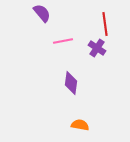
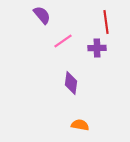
purple semicircle: moved 2 px down
red line: moved 1 px right, 2 px up
pink line: rotated 24 degrees counterclockwise
purple cross: rotated 36 degrees counterclockwise
